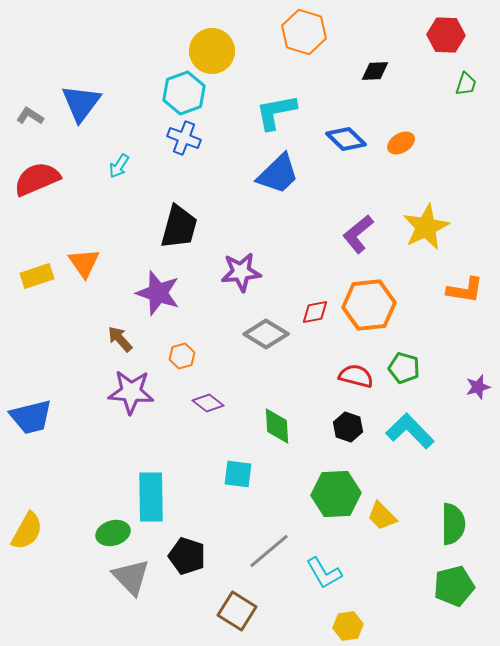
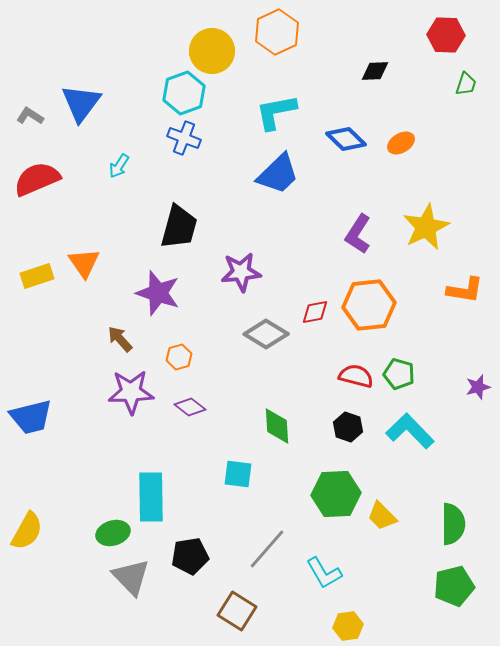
orange hexagon at (304, 32): moved 27 px left; rotated 18 degrees clockwise
purple L-shape at (358, 234): rotated 18 degrees counterclockwise
orange hexagon at (182, 356): moved 3 px left, 1 px down
green pentagon at (404, 368): moved 5 px left, 6 px down
purple star at (131, 392): rotated 6 degrees counterclockwise
purple diamond at (208, 403): moved 18 px left, 4 px down
gray line at (269, 551): moved 2 px left, 2 px up; rotated 9 degrees counterclockwise
black pentagon at (187, 556): moved 3 px right; rotated 27 degrees counterclockwise
